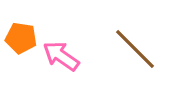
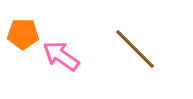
orange pentagon: moved 2 px right, 4 px up; rotated 8 degrees counterclockwise
